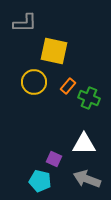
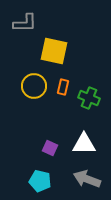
yellow circle: moved 4 px down
orange rectangle: moved 5 px left, 1 px down; rotated 28 degrees counterclockwise
purple square: moved 4 px left, 11 px up
